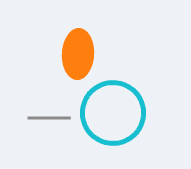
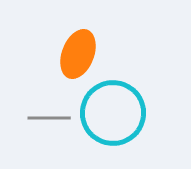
orange ellipse: rotated 18 degrees clockwise
